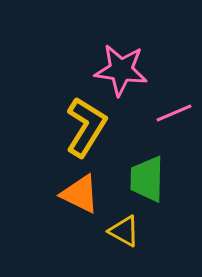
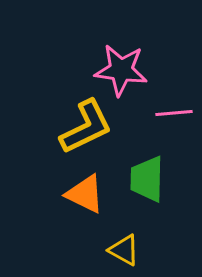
pink line: rotated 18 degrees clockwise
yellow L-shape: rotated 32 degrees clockwise
orange triangle: moved 5 px right
yellow triangle: moved 19 px down
